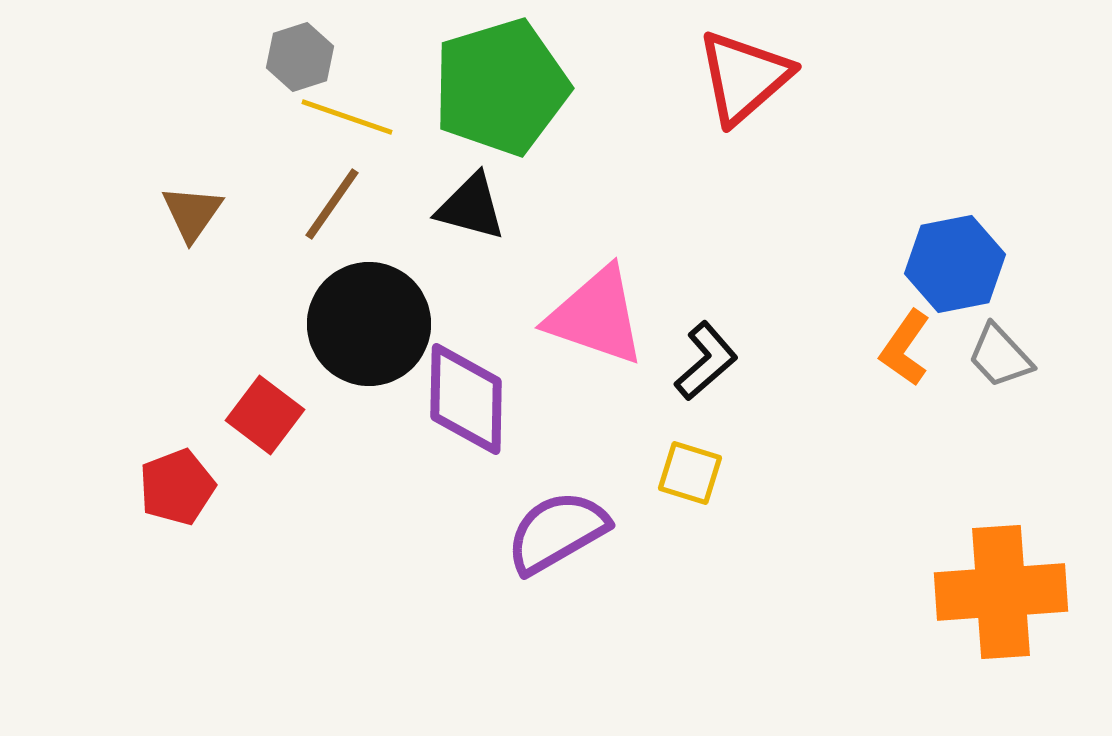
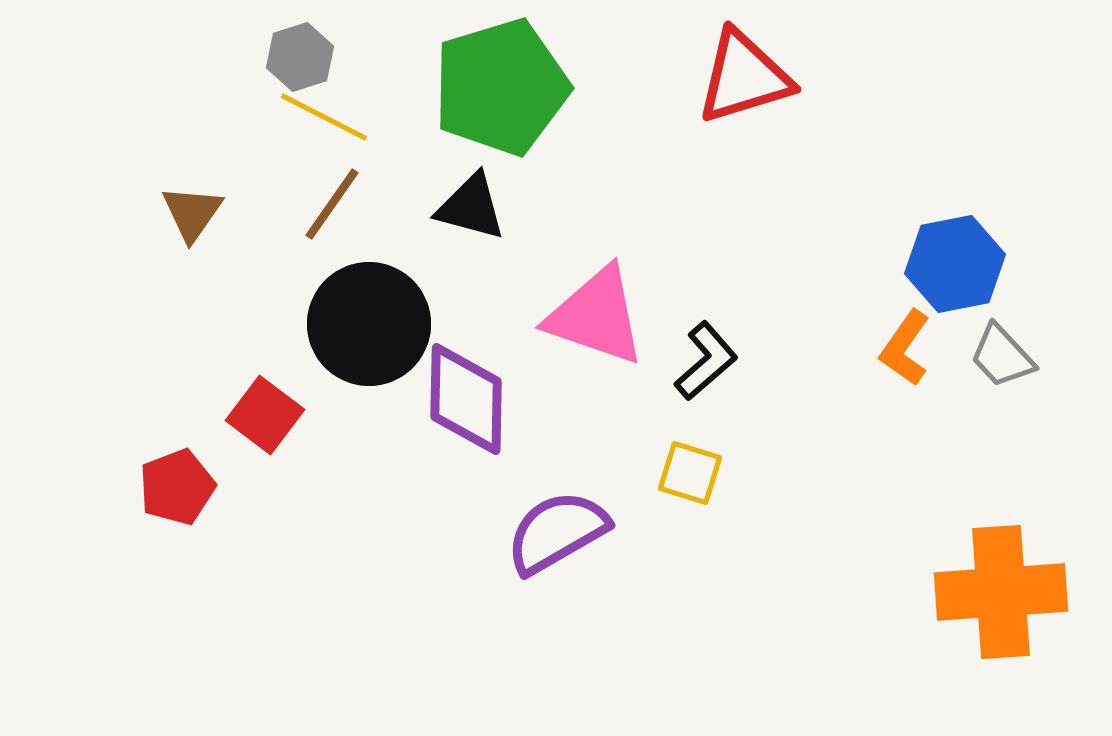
red triangle: rotated 24 degrees clockwise
yellow line: moved 23 px left; rotated 8 degrees clockwise
gray trapezoid: moved 2 px right
